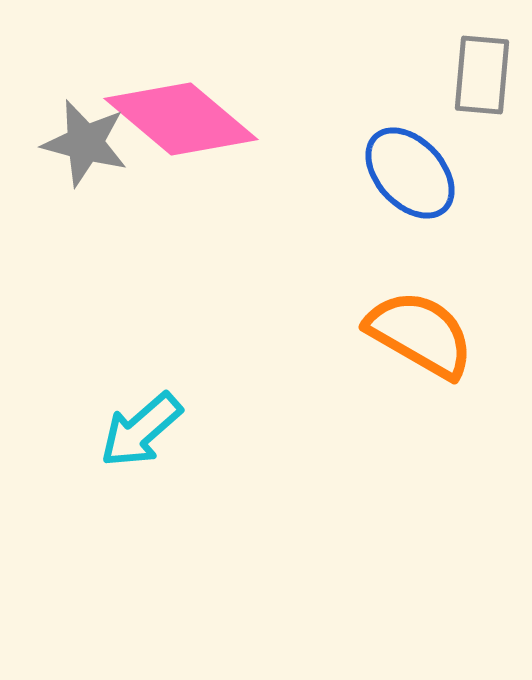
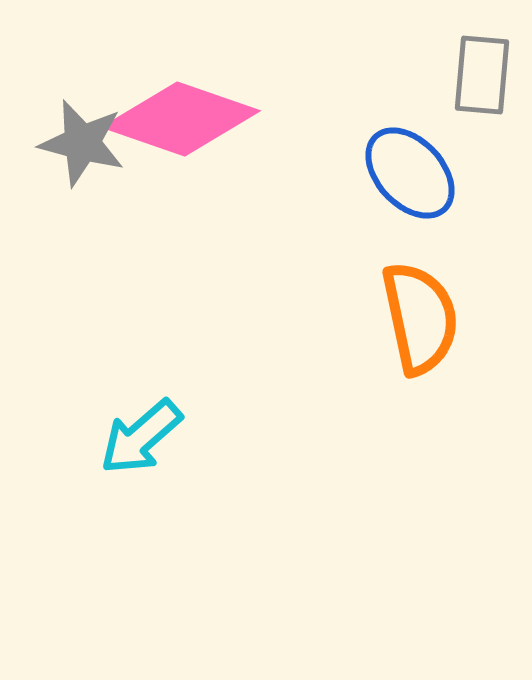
pink diamond: rotated 21 degrees counterclockwise
gray star: moved 3 px left
orange semicircle: moved 16 px up; rotated 48 degrees clockwise
cyan arrow: moved 7 px down
